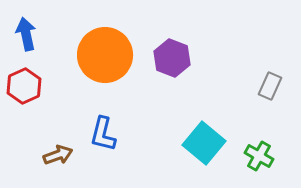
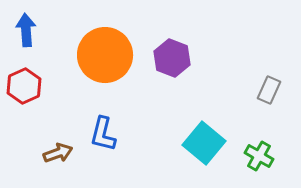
blue arrow: moved 4 px up; rotated 8 degrees clockwise
gray rectangle: moved 1 px left, 4 px down
brown arrow: moved 2 px up
